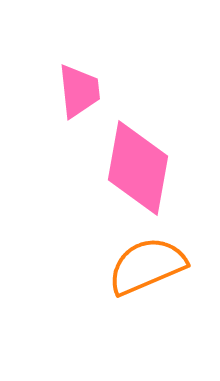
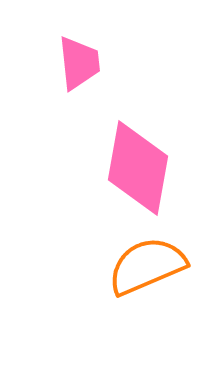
pink trapezoid: moved 28 px up
